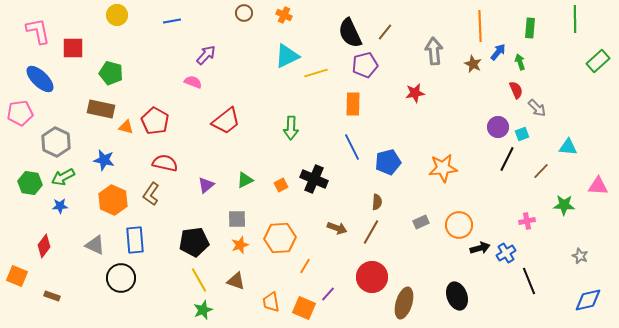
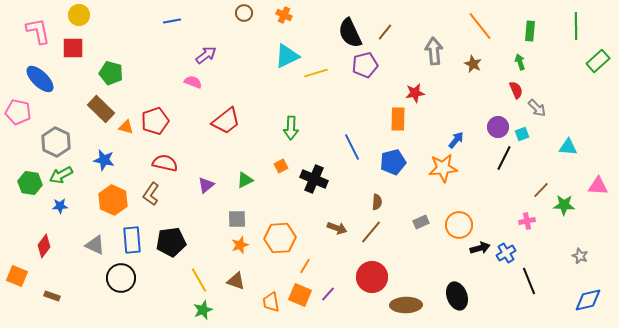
yellow circle at (117, 15): moved 38 px left
green line at (575, 19): moved 1 px right, 7 px down
orange line at (480, 26): rotated 36 degrees counterclockwise
green rectangle at (530, 28): moved 3 px down
blue arrow at (498, 52): moved 42 px left, 88 px down
purple arrow at (206, 55): rotated 10 degrees clockwise
orange rectangle at (353, 104): moved 45 px right, 15 px down
brown rectangle at (101, 109): rotated 32 degrees clockwise
pink pentagon at (20, 113): moved 2 px left, 1 px up; rotated 20 degrees clockwise
red pentagon at (155, 121): rotated 24 degrees clockwise
black line at (507, 159): moved 3 px left, 1 px up
blue pentagon at (388, 162): moved 5 px right
brown line at (541, 171): moved 19 px down
green arrow at (63, 177): moved 2 px left, 2 px up
orange square at (281, 185): moved 19 px up
brown line at (371, 232): rotated 10 degrees clockwise
blue rectangle at (135, 240): moved 3 px left
black pentagon at (194, 242): moved 23 px left
brown ellipse at (404, 303): moved 2 px right, 2 px down; rotated 72 degrees clockwise
orange square at (304, 308): moved 4 px left, 13 px up
